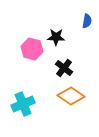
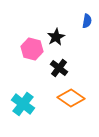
black star: rotated 30 degrees counterclockwise
black cross: moved 5 px left
orange diamond: moved 2 px down
cyan cross: rotated 30 degrees counterclockwise
